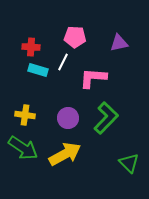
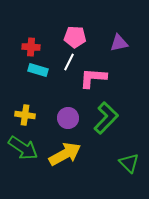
white line: moved 6 px right
